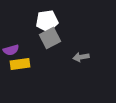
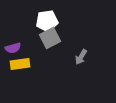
purple semicircle: moved 2 px right, 2 px up
gray arrow: rotated 49 degrees counterclockwise
